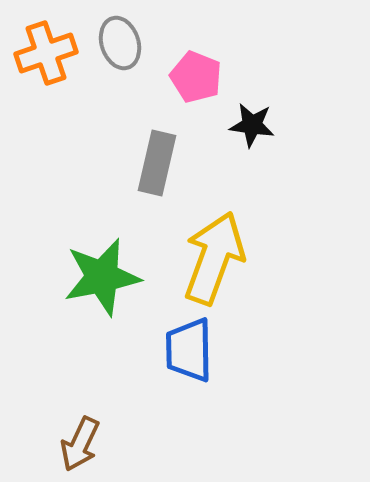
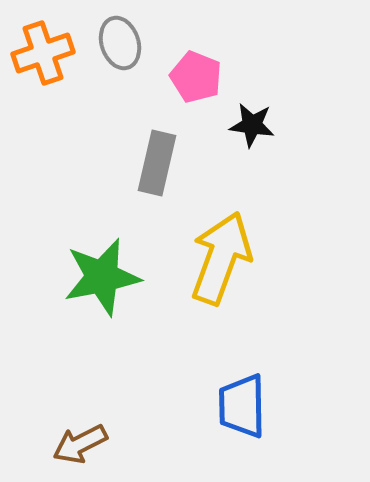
orange cross: moved 3 px left
yellow arrow: moved 7 px right
blue trapezoid: moved 53 px right, 56 px down
brown arrow: rotated 38 degrees clockwise
